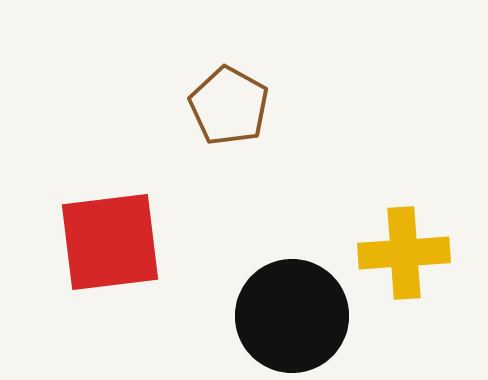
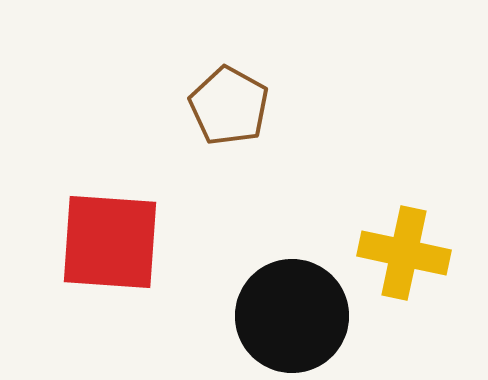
red square: rotated 11 degrees clockwise
yellow cross: rotated 16 degrees clockwise
